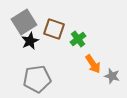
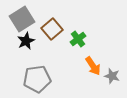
gray square: moved 2 px left, 3 px up
brown square: moved 2 px left; rotated 30 degrees clockwise
black star: moved 4 px left
orange arrow: moved 2 px down
